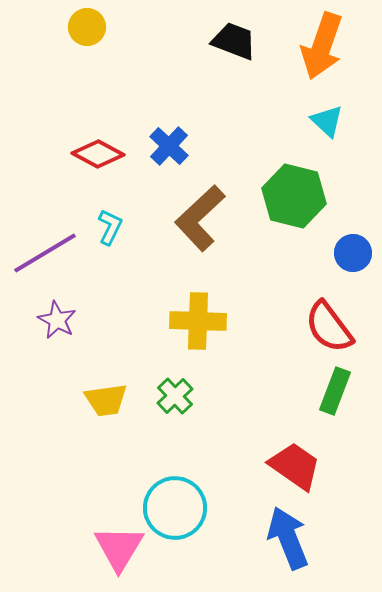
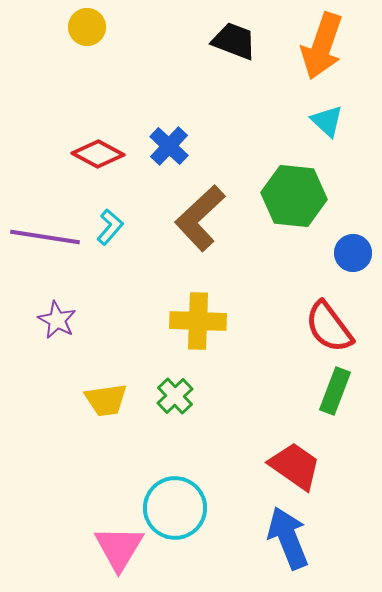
green hexagon: rotated 8 degrees counterclockwise
cyan L-shape: rotated 15 degrees clockwise
purple line: moved 16 px up; rotated 40 degrees clockwise
